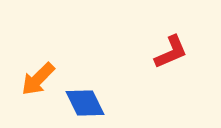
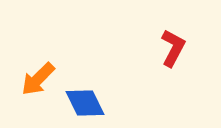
red L-shape: moved 2 px right, 4 px up; rotated 39 degrees counterclockwise
